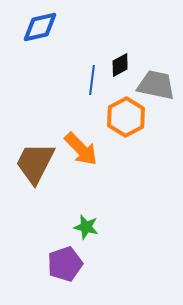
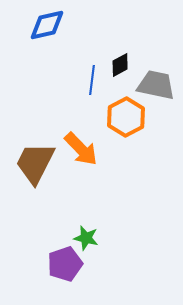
blue diamond: moved 7 px right, 2 px up
green star: moved 11 px down
